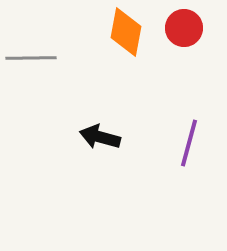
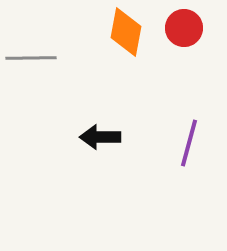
black arrow: rotated 15 degrees counterclockwise
